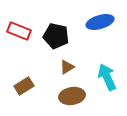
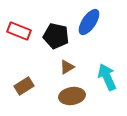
blue ellipse: moved 11 px left; rotated 40 degrees counterclockwise
